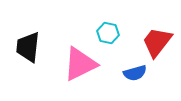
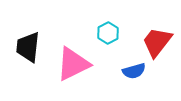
cyan hexagon: rotated 20 degrees clockwise
pink triangle: moved 7 px left
blue semicircle: moved 1 px left, 2 px up
